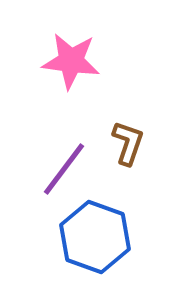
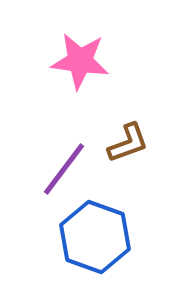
pink star: moved 9 px right
brown L-shape: rotated 51 degrees clockwise
